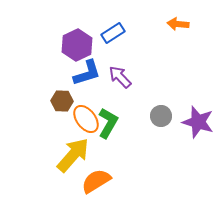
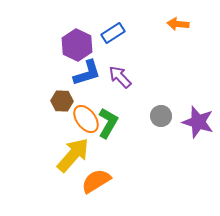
purple hexagon: rotated 8 degrees counterclockwise
